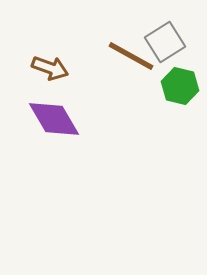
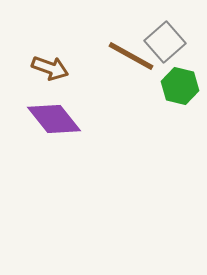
gray square: rotated 9 degrees counterclockwise
purple diamond: rotated 8 degrees counterclockwise
